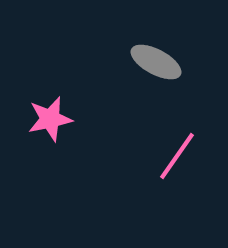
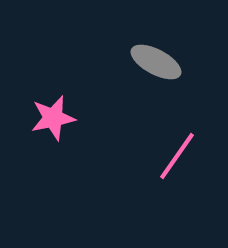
pink star: moved 3 px right, 1 px up
